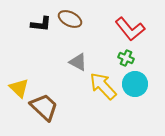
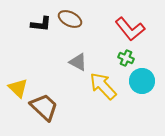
cyan circle: moved 7 px right, 3 px up
yellow triangle: moved 1 px left
